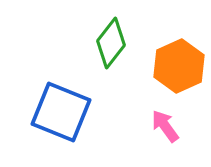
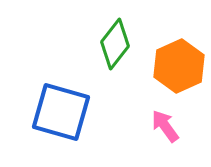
green diamond: moved 4 px right, 1 px down
blue square: rotated 6 degrees counterclockwise
